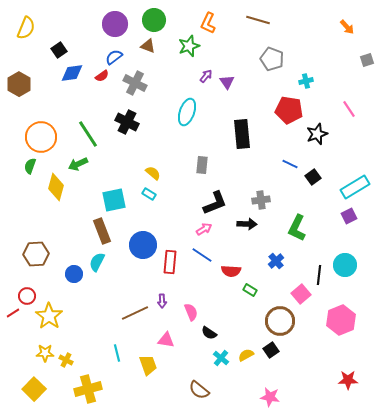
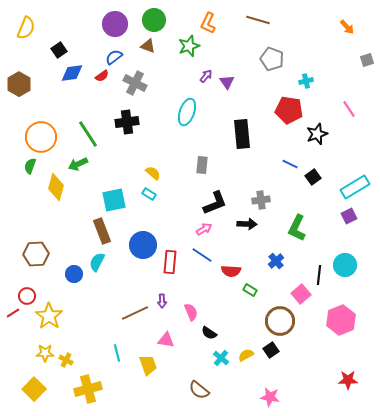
black cross at (127, 122): rotated 35 degrees counterclockwise
